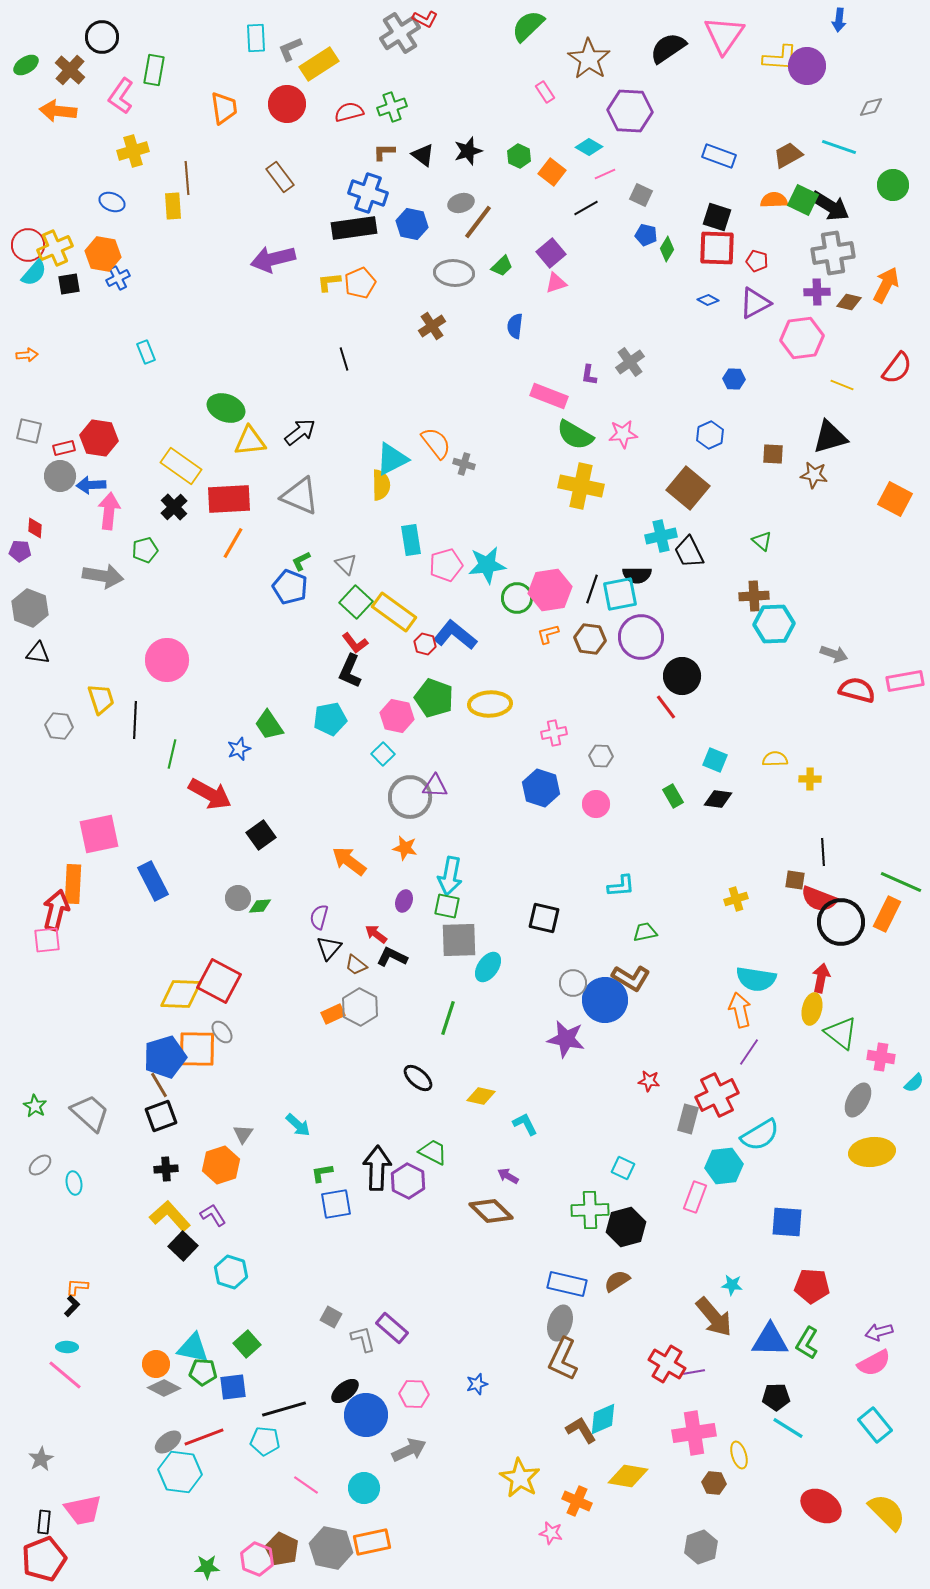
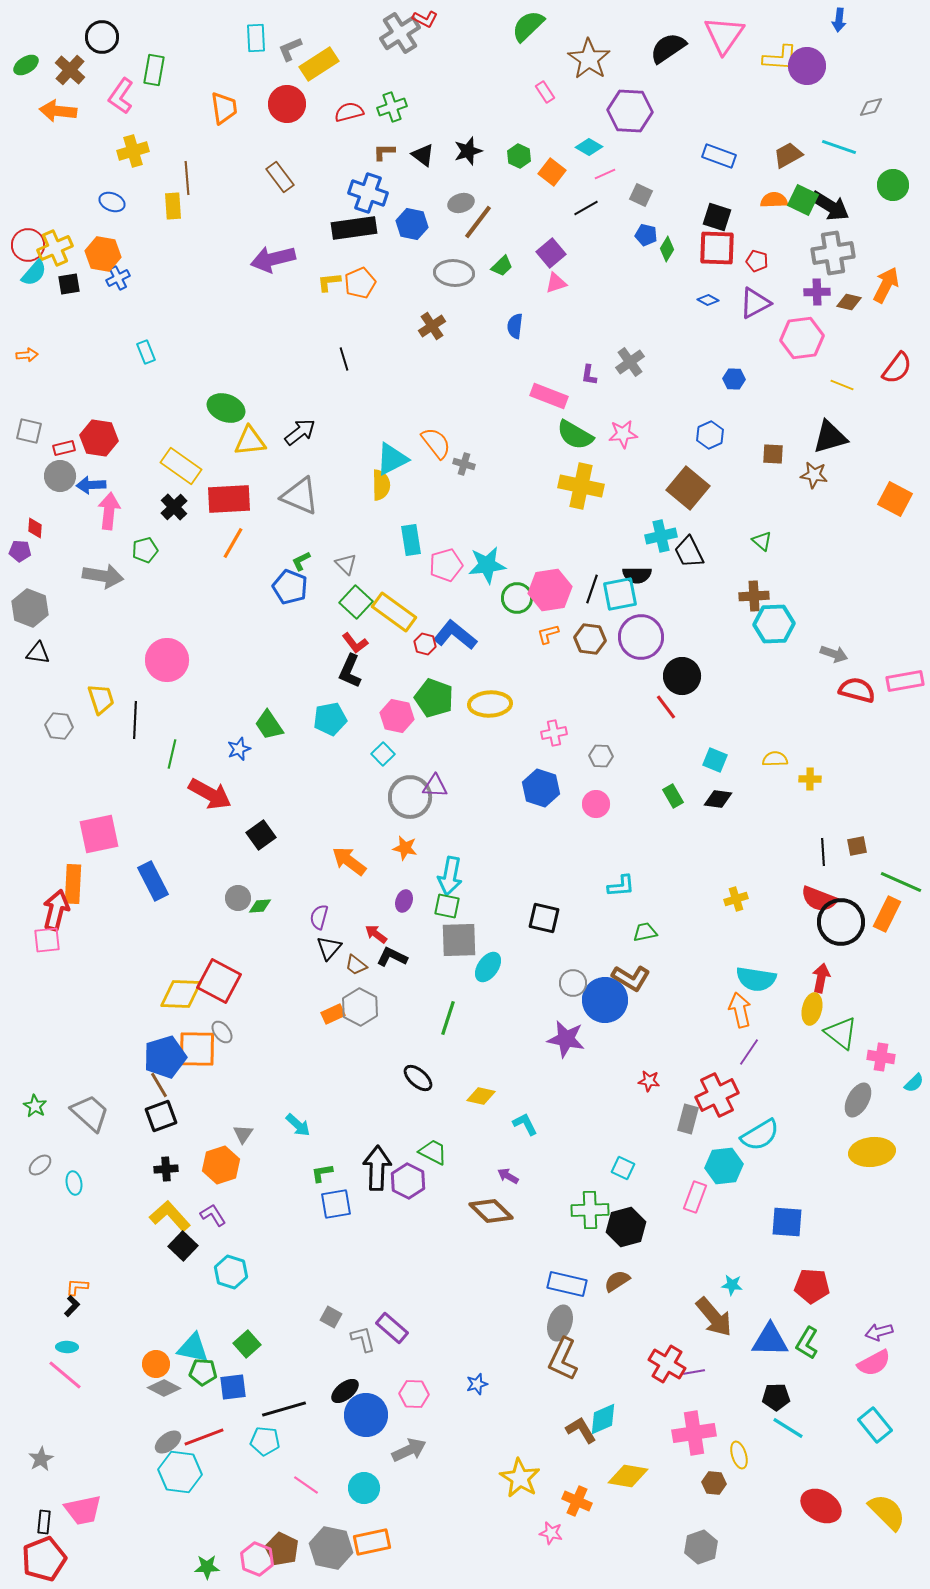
brown square at (795, 880): moved 62 px right, 34 px up; rotated 20 degrees counterclockwise
